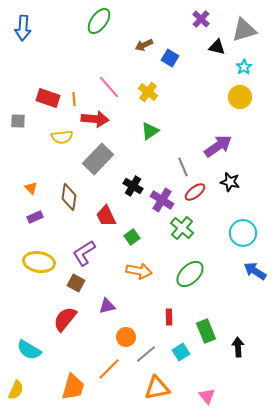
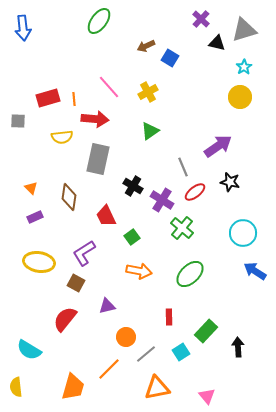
blue arrow at (23, 28): rotated 10 degrees counterclockwise
brown arrow at (144, 45): moved 2 px right, 1 px down
black triangle at (217, 47): moved 4 px up
yellow cross at (148, 92): rotated 24 degrees clockwise
red rectangle at (48, 98): rotated 35 degrees counterclockwise
gray rectangle at (98, 159): rotated 32 degrees counterclockwise
green rectangle at (206, 331): rotated 65 degrees clockwise
yellow semicircle at (16, 390): moved 3 px up; rotated 150 degrees clockwise
